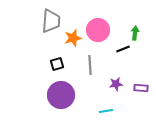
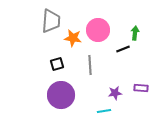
orange star: rotated 24 degrees clockwise
purple star: moved 1 px left, 9 px down
cyan line: moved 2 px left
